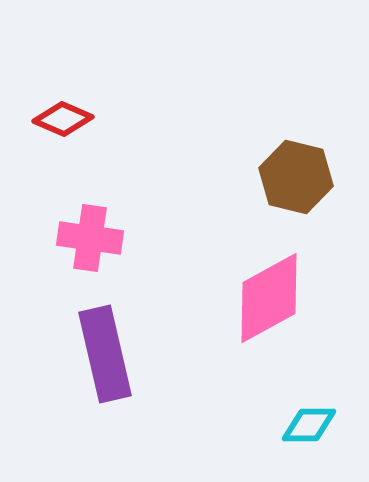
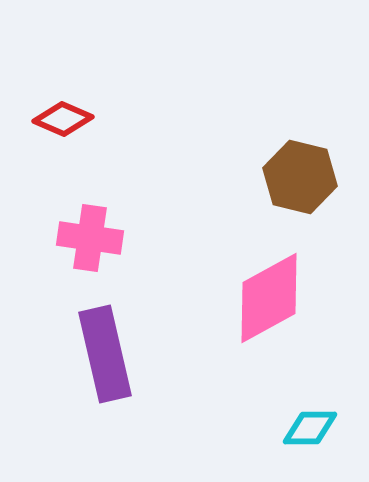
brown hexagon: moved 4 px right
cyan diamond: moved 1 px right, 3 px down
